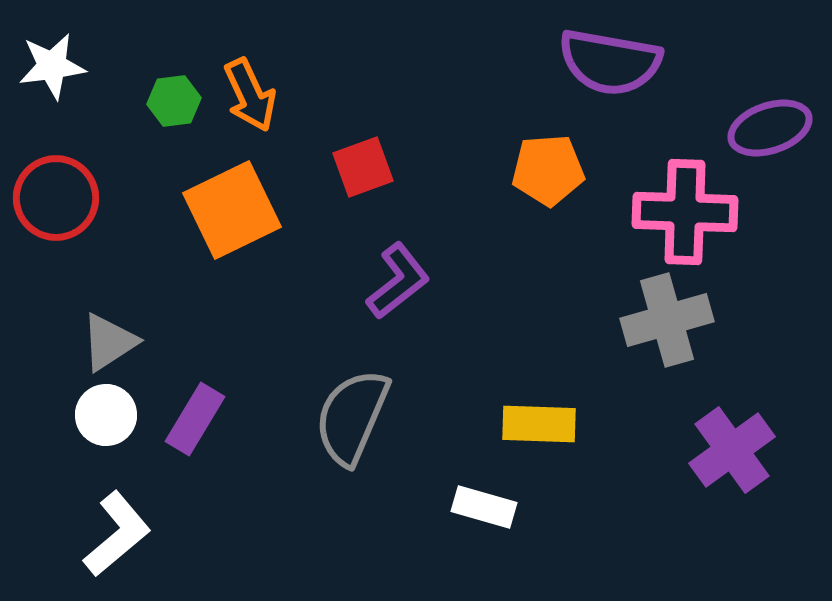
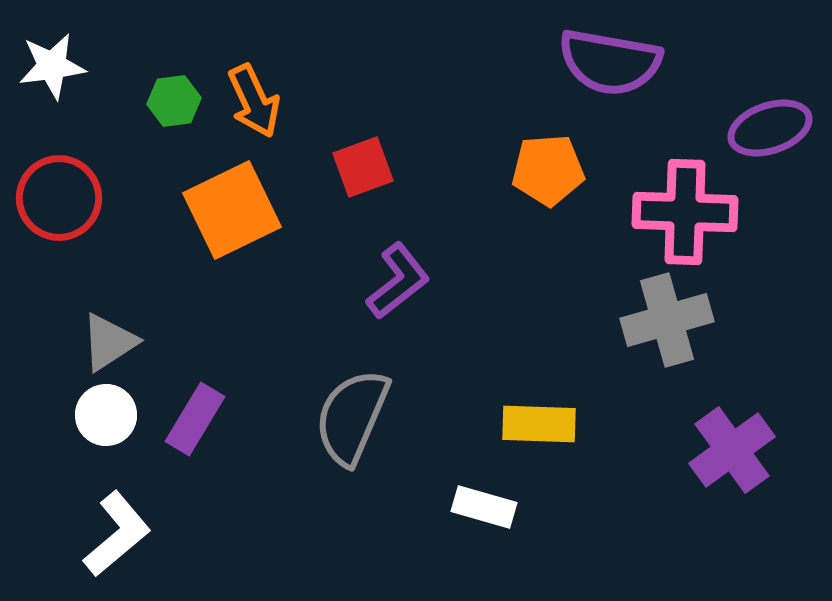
orange arrow: moved 4 px right, 6 px down
red circle: moved 3 px right
